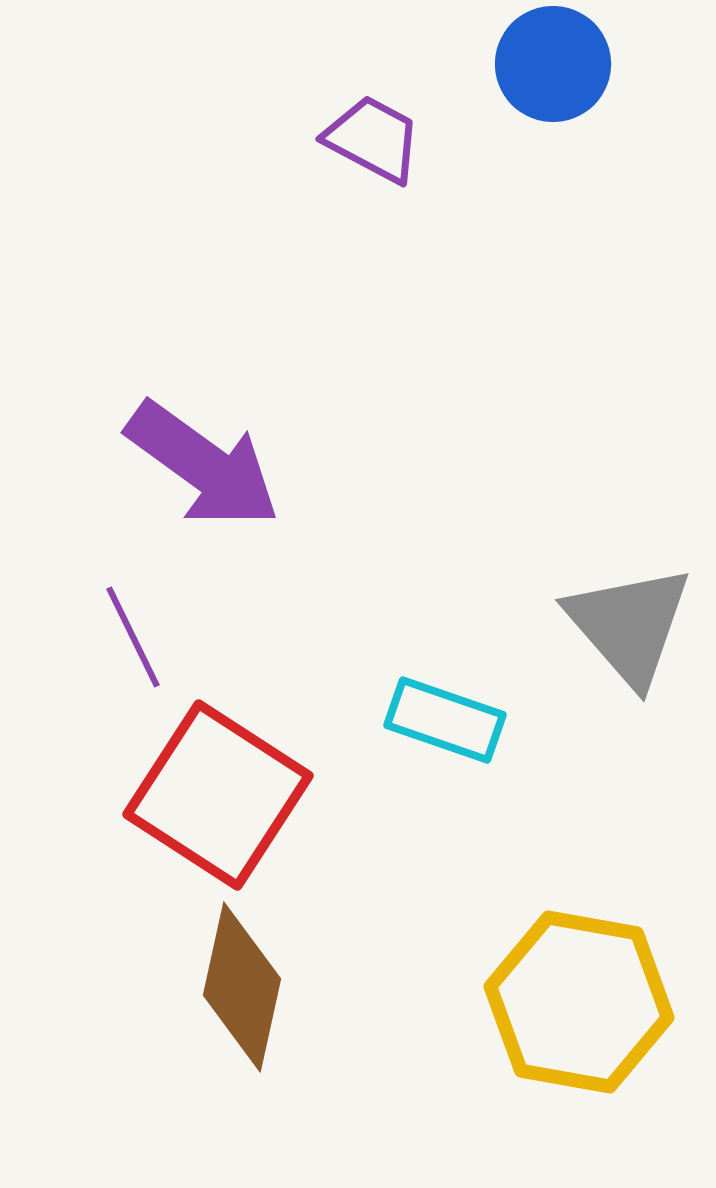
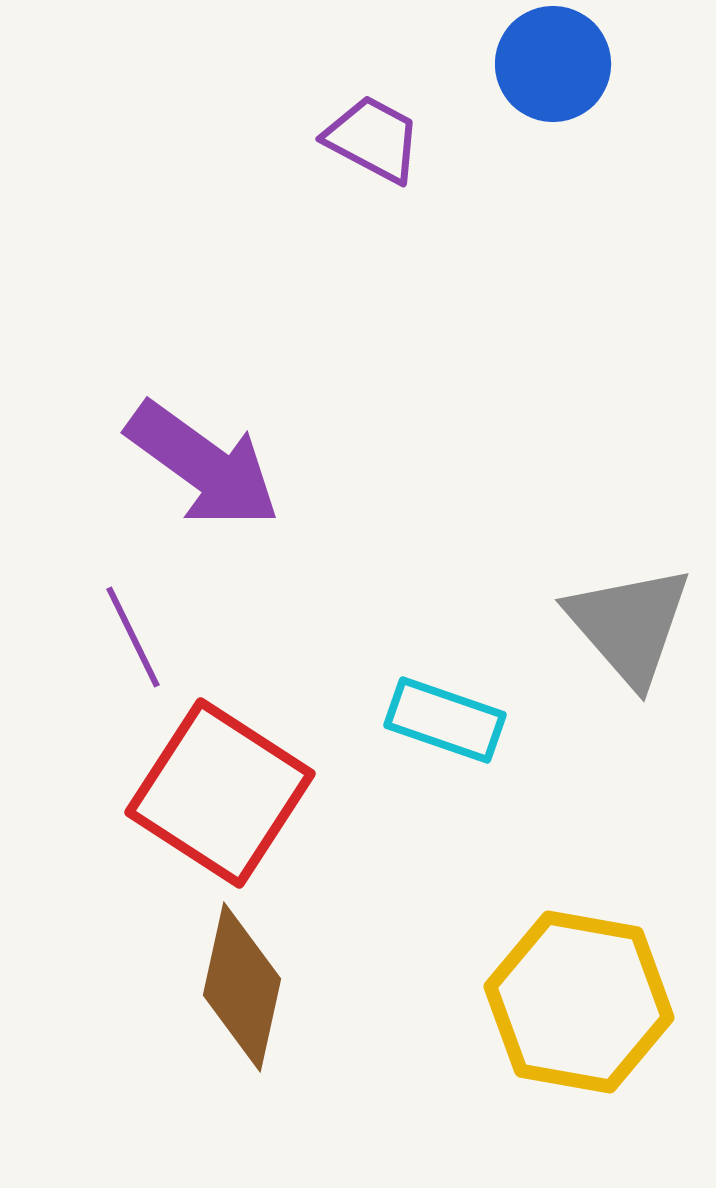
red square: moved 2 px right, 2 px up
